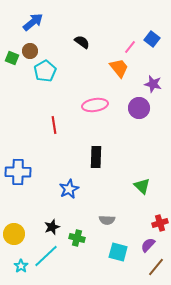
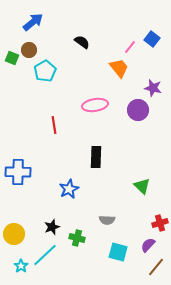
brown circle: moved 1 px left, 1 px up
purple star: moved 4 px down
purple circle: moved 1 px left, 2 px down
cyan line: moved 1 px left, 1 px up
